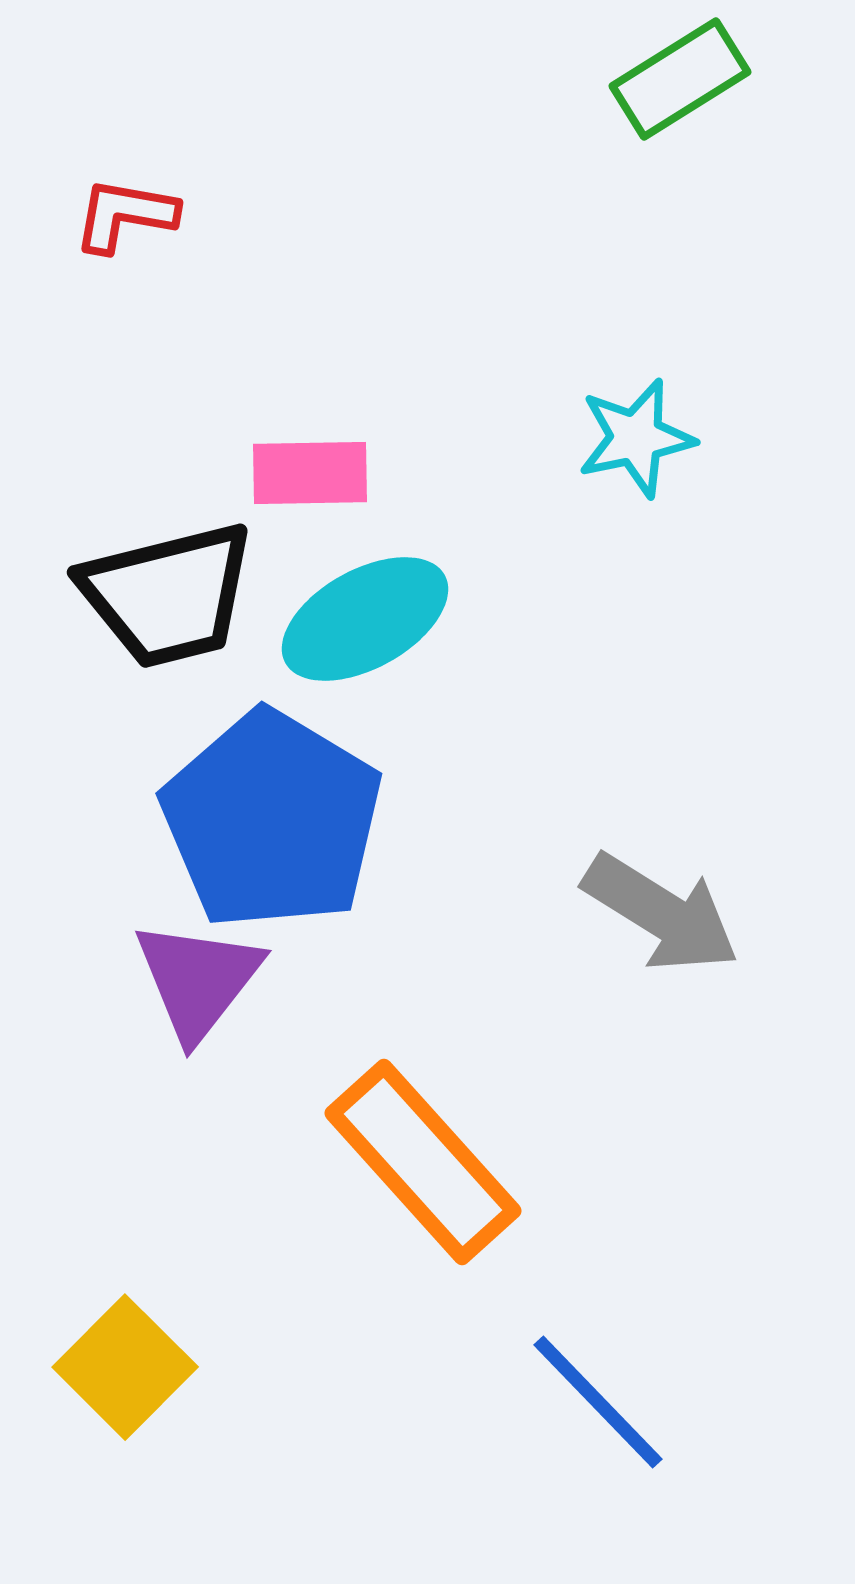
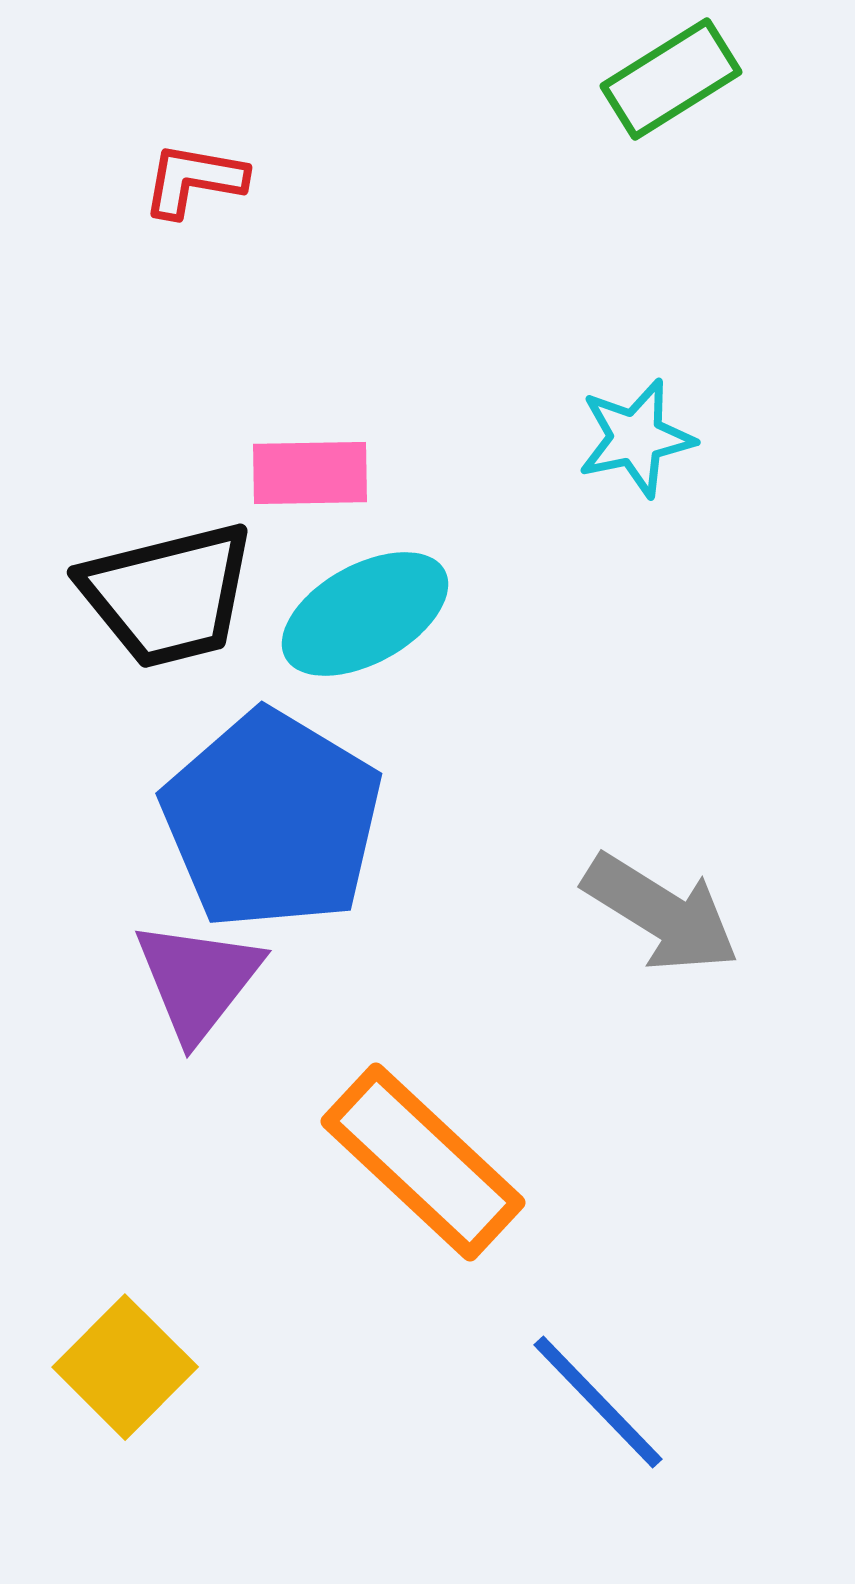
green rectangle: moved 9 px left
red L-shape: moved 69 px right, 35 px up
cyan ellipse: moved 5 px up
orange rectangle: rotated 5 degrees counterclockwise
